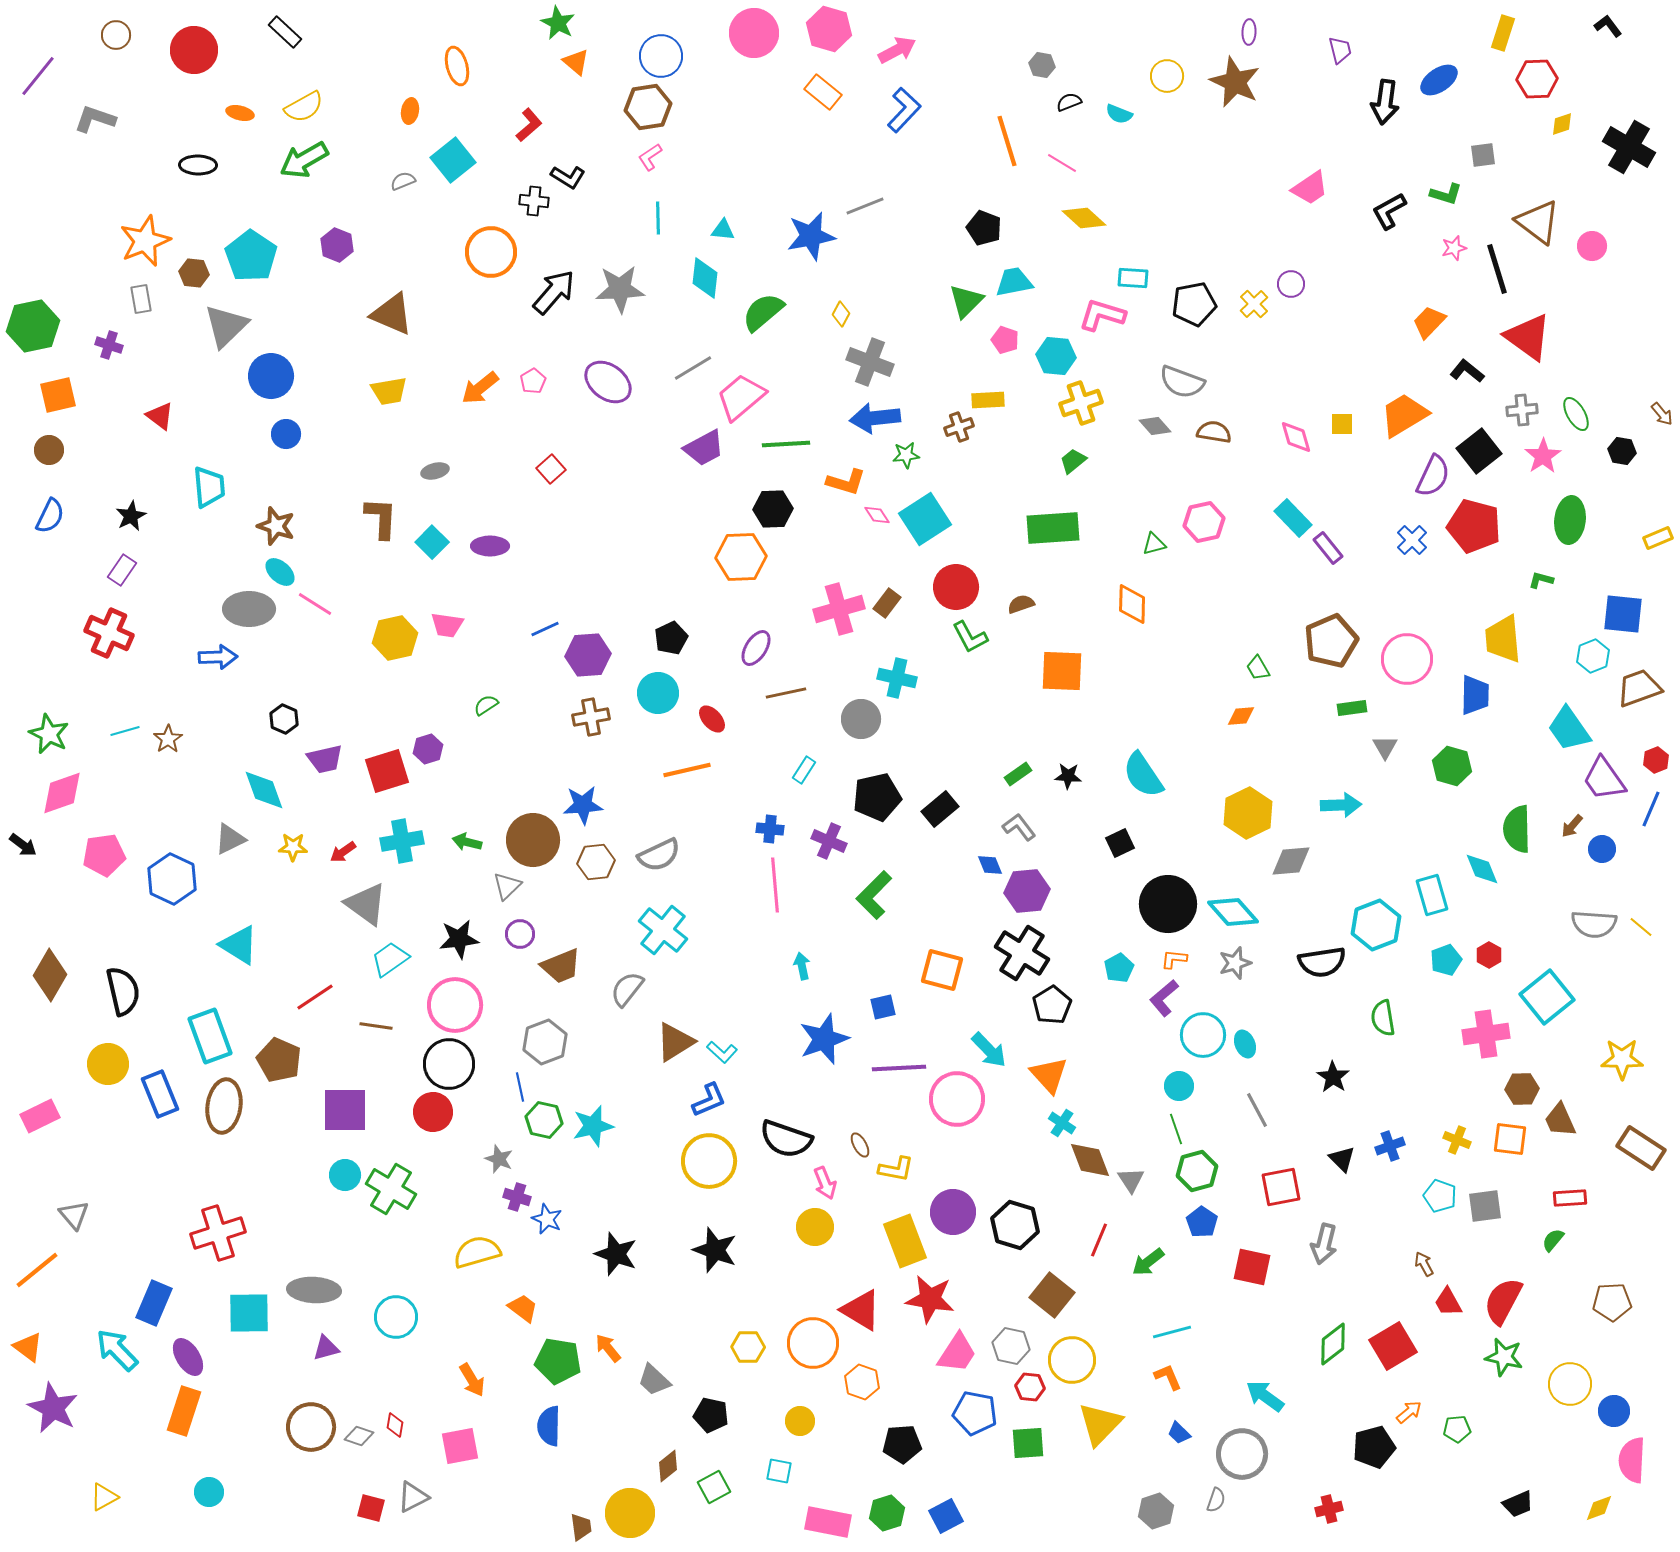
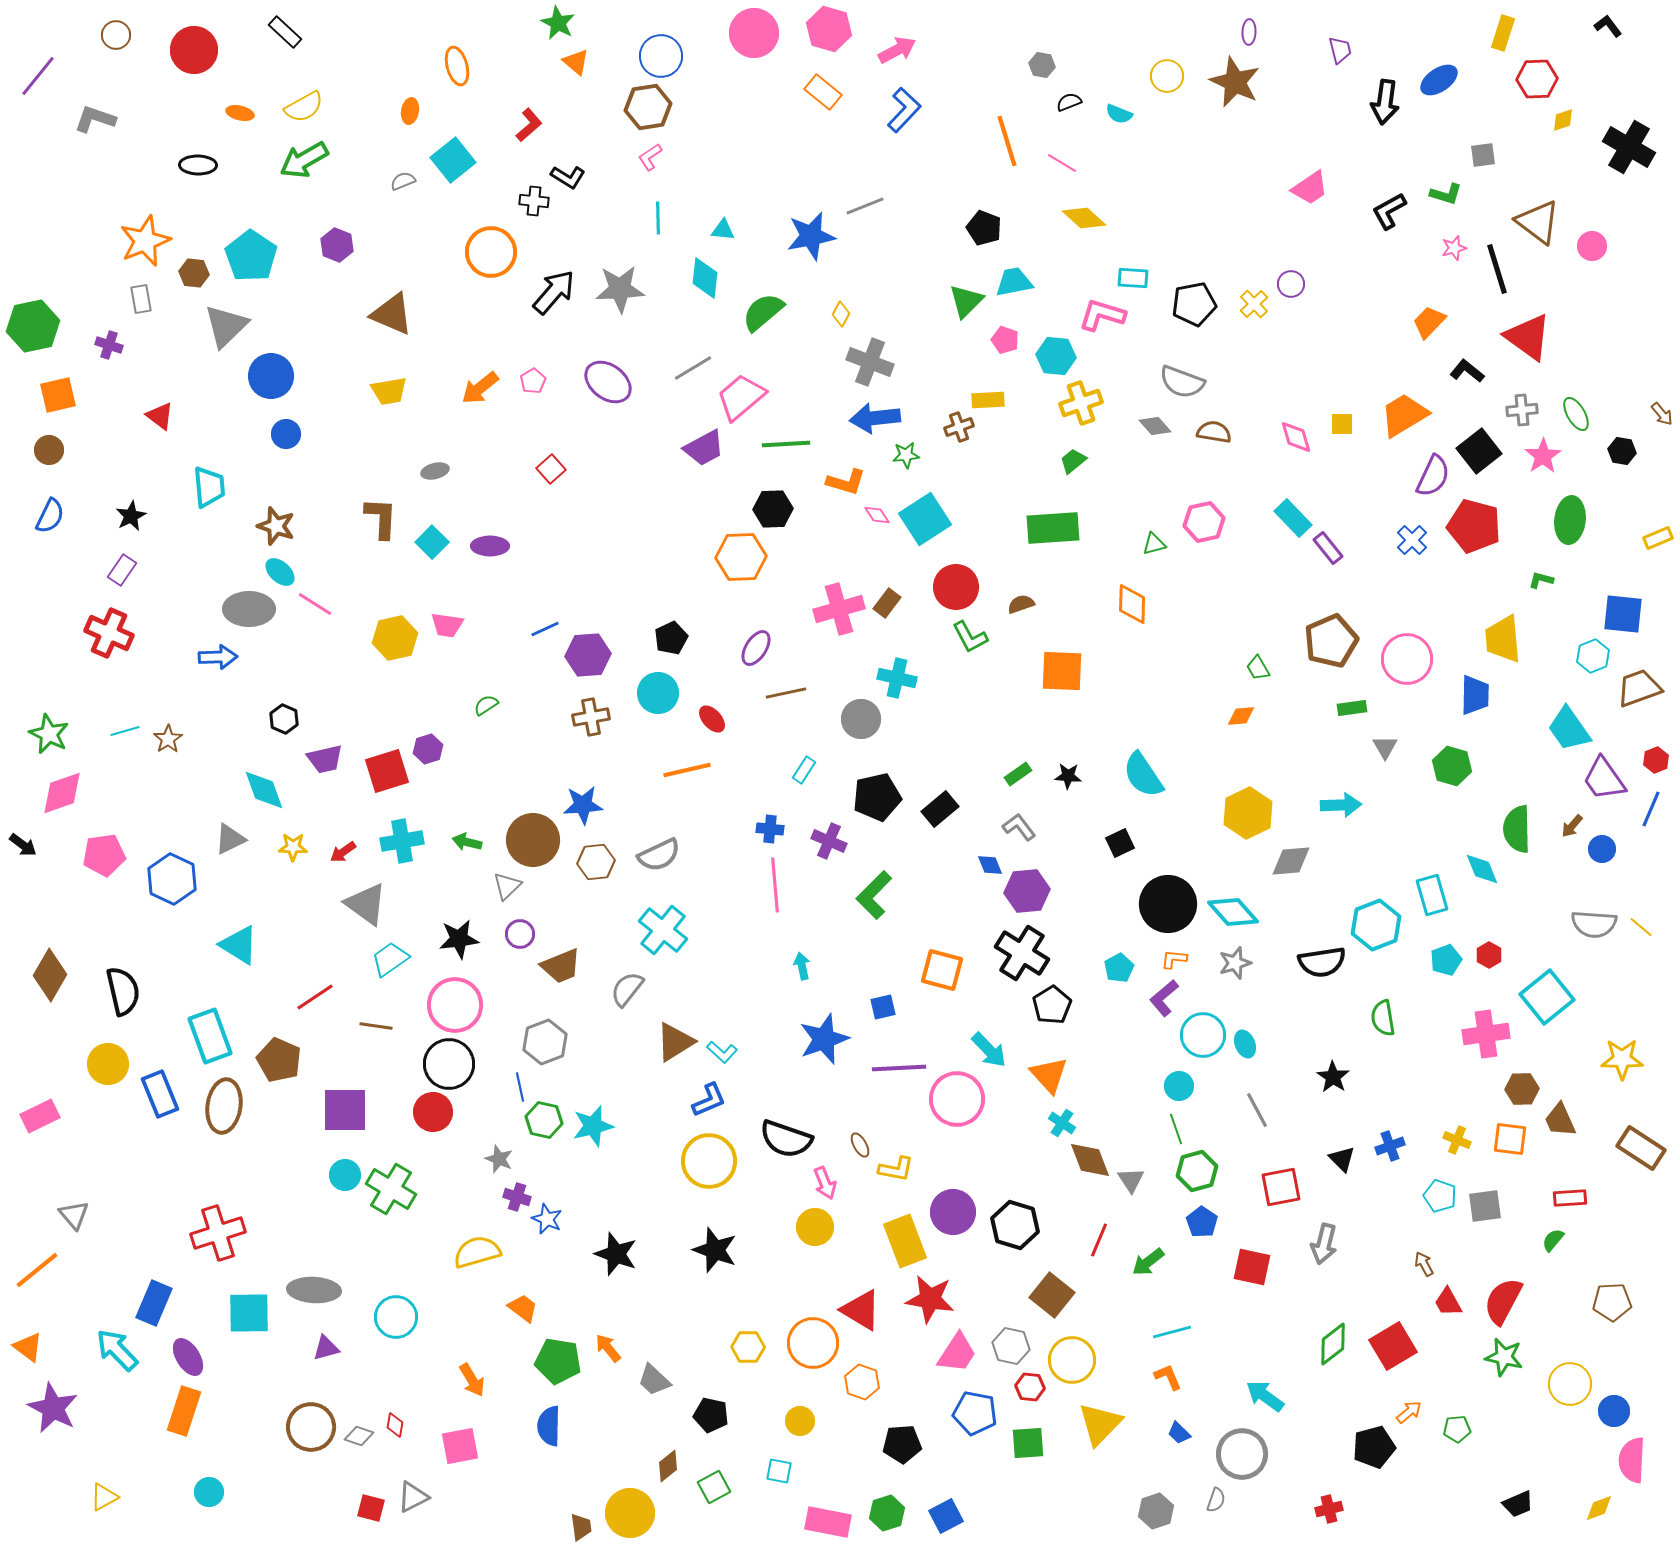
yellow diamond at (1562, 124): moved 1 px right, 4 px up
